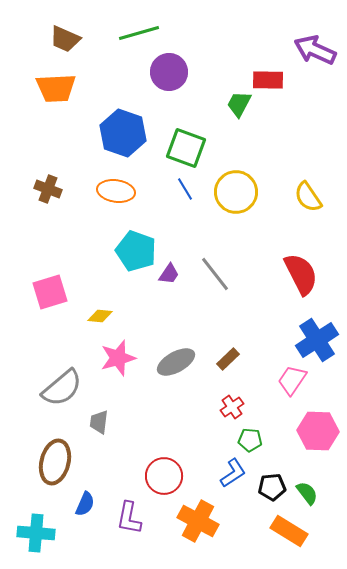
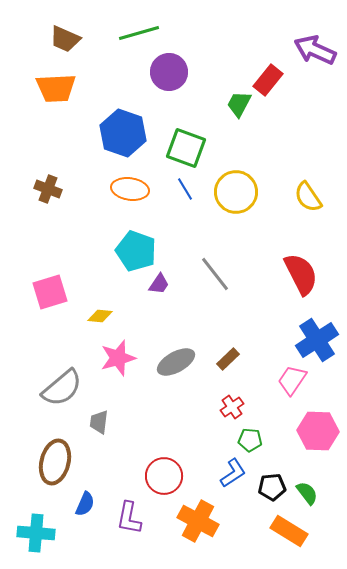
red rectangle: rotated 52 degrees counterclockwise
orange ellipse: moved 14 px right, 2 px up
purple trapezoid: moved 10 px left, 10 px down
